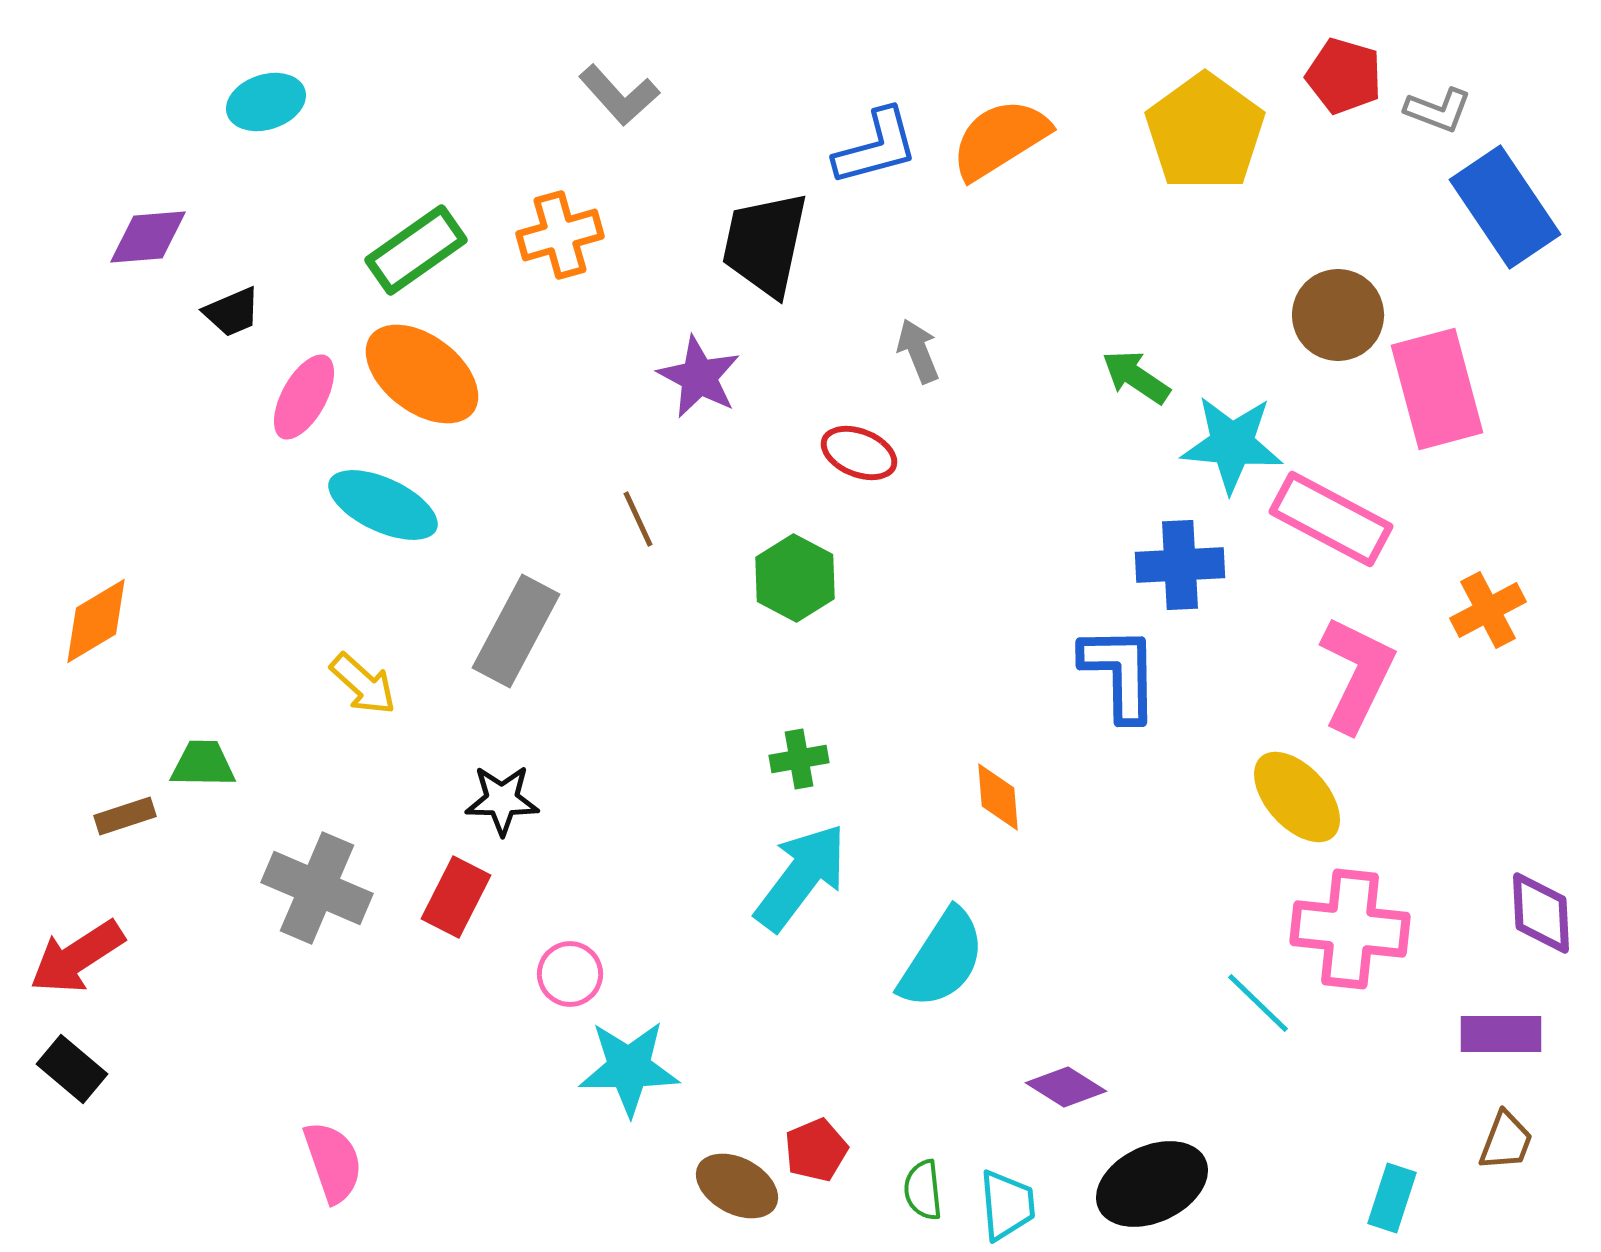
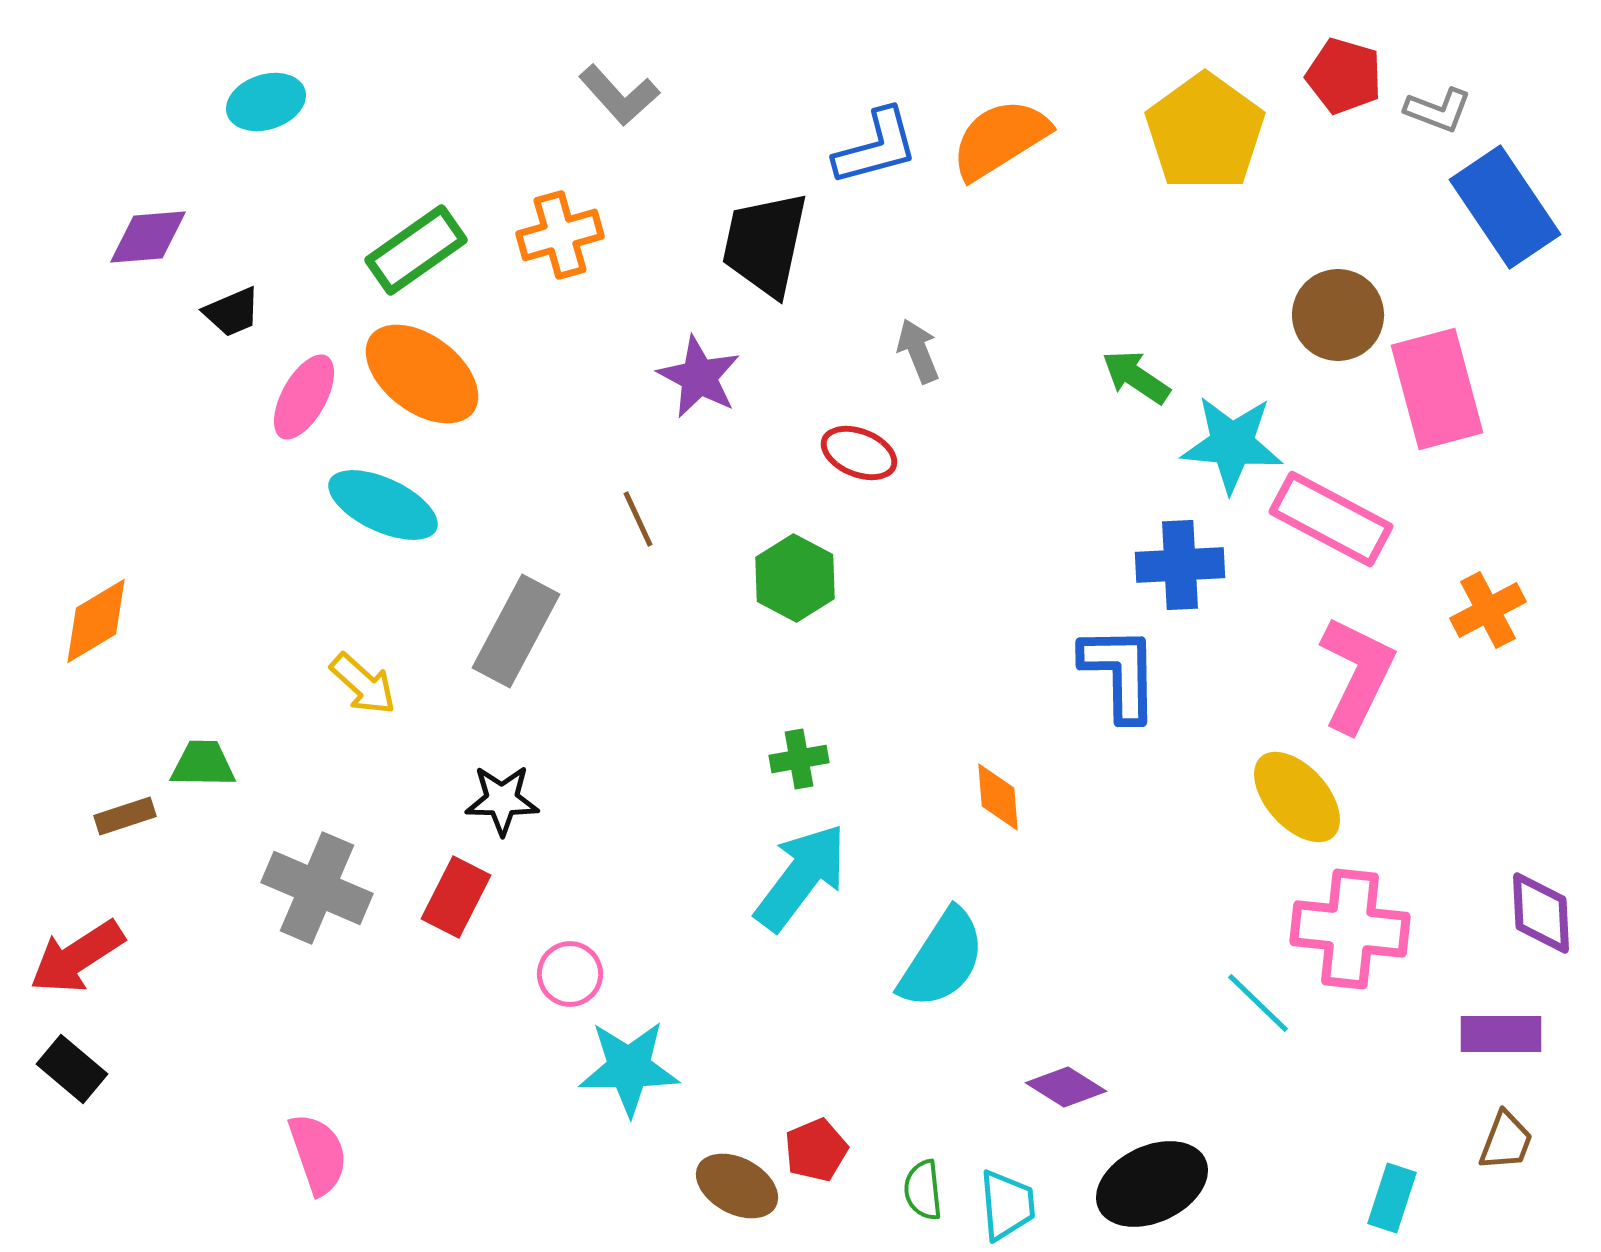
pink semicircle at (333, 1162): moved 15 px left, 8 px up
